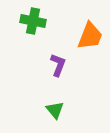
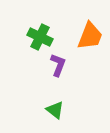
green cross: moved 7 px right, 16 px down; rotated 15 degrees clockwise
green triangle: rotated 12 degrees counterclockwise
